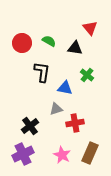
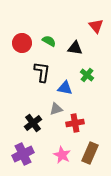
red triangle: moved 6 px right, 2 px up
black cross: moved 3 px right, 3 px up
